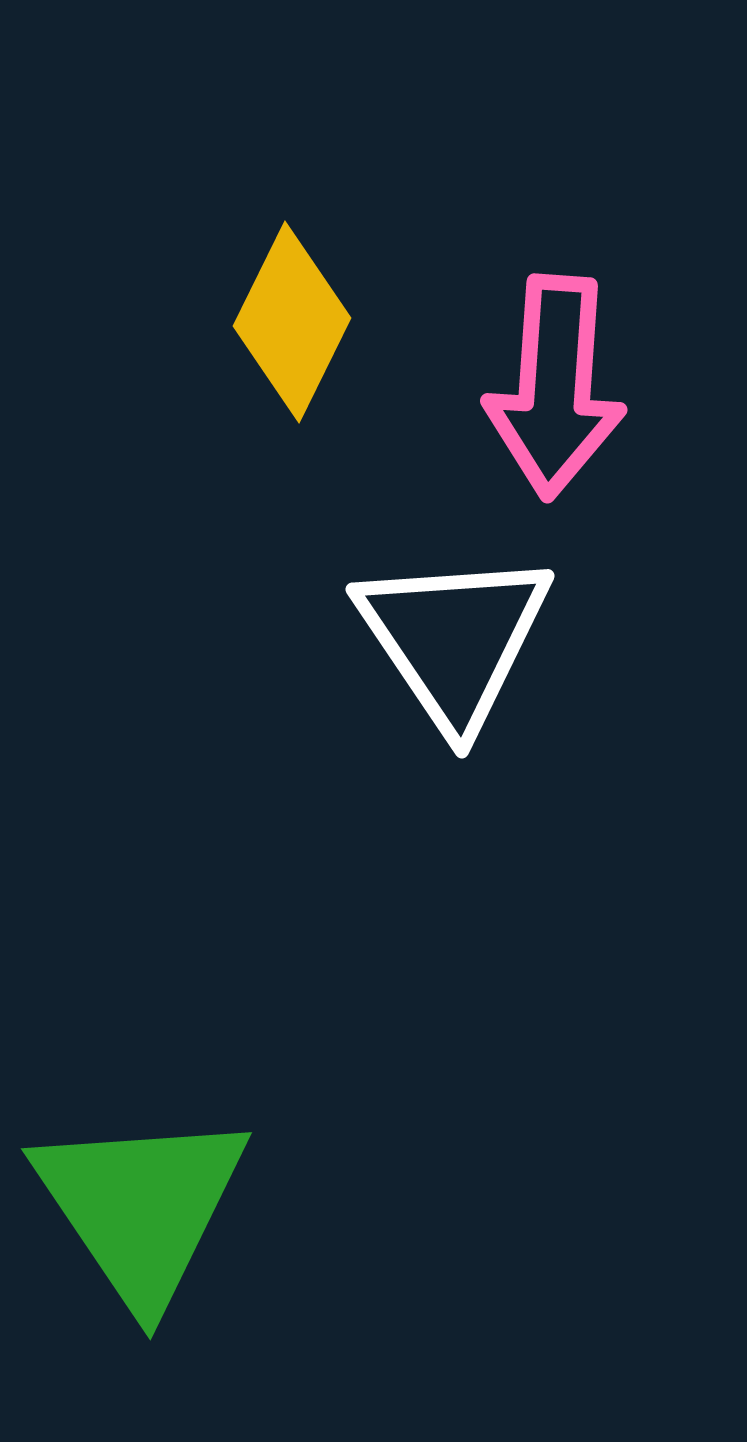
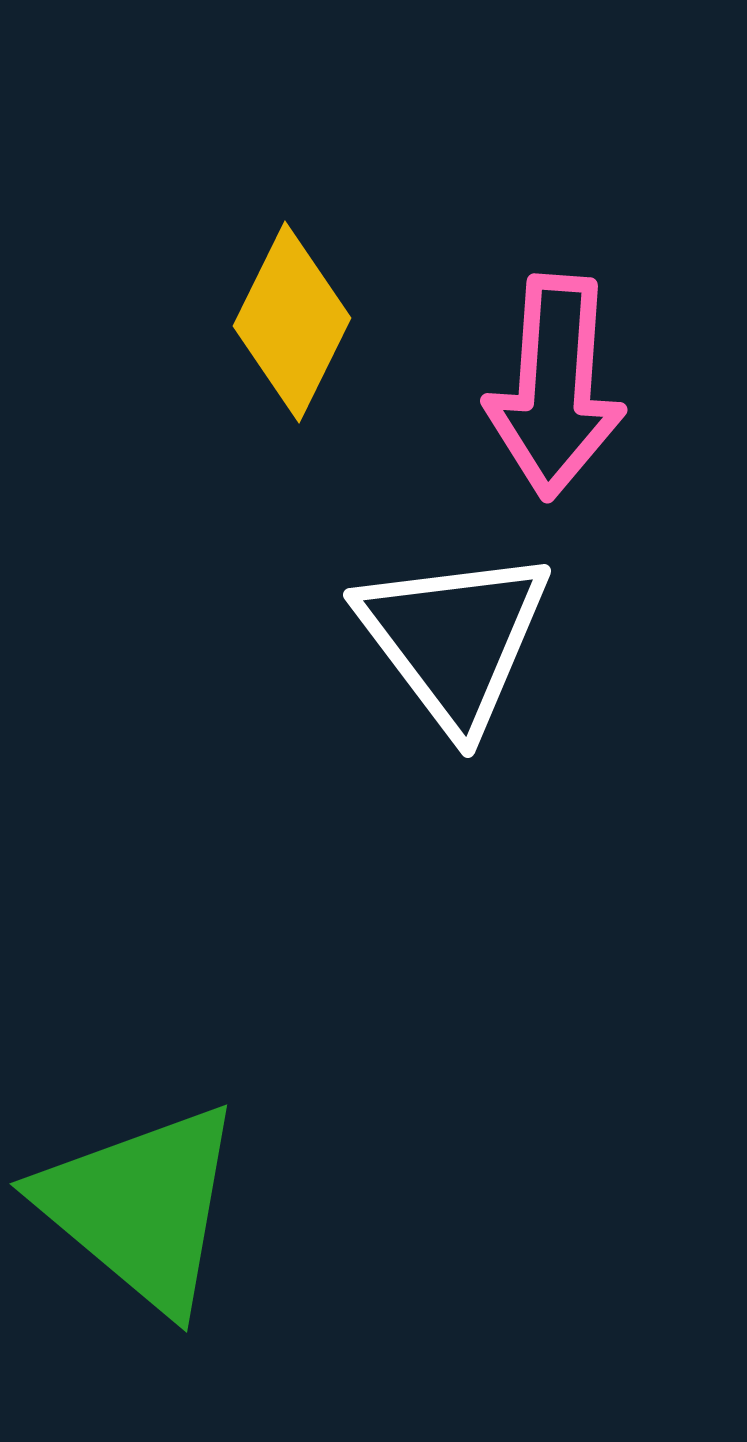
white triangle: rotated 3 degrees counterclockwise
green triangle: rotated 16 degrees counterclockwise
